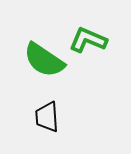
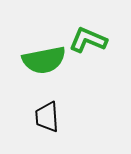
green semicircle: rotated 45 degrees counterclockwise
